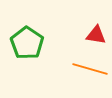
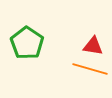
red triangle: moved 3 px left, 11 px down
